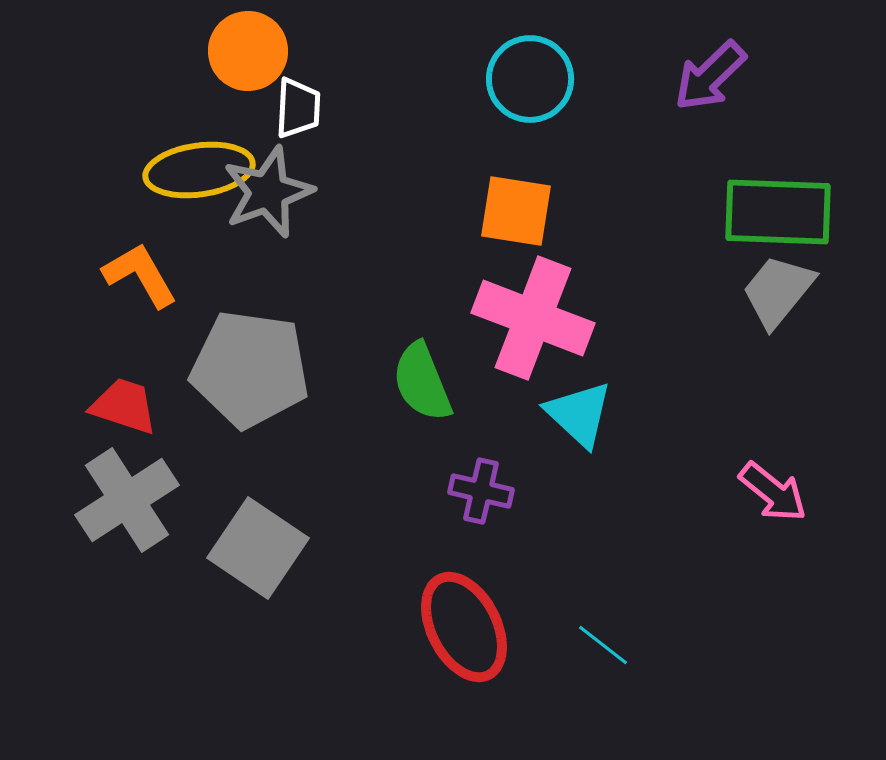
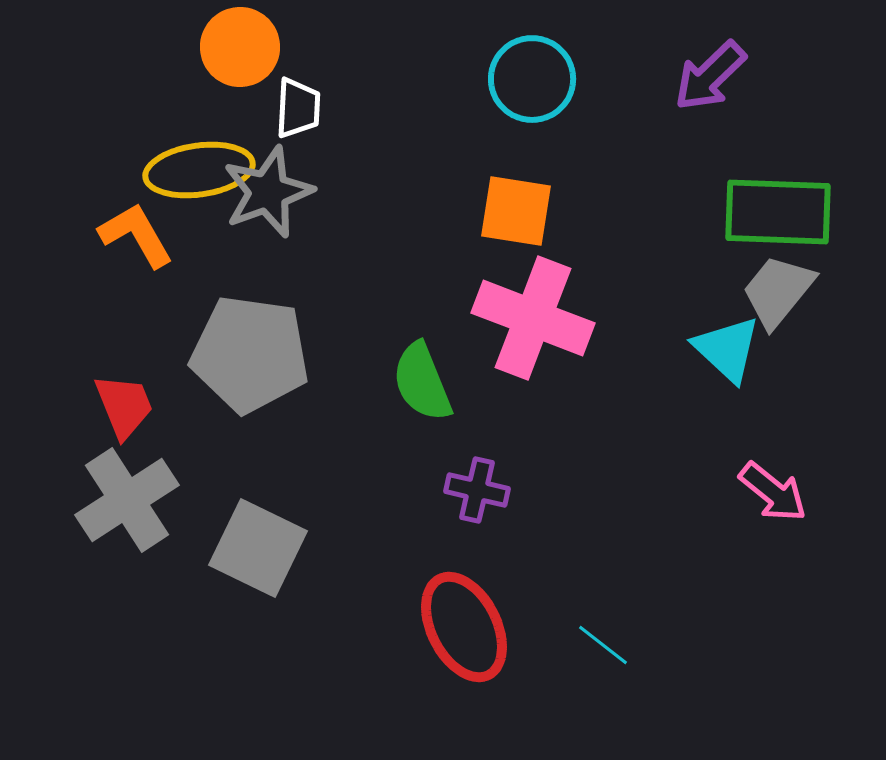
orange circle: moved 8 px left, 4 px up
cyan circle: moved 2 px right
orange L-shape: moved 4 px left, 40 px up
gray pentagon: moved 15 px up
red trapezoid: rotated 50 degrees clockwise
cyan triangle: moved 148 px right, 65 px up
purple cross: moved 4 px left, 1 px up
gray square: rotated 8 degrees counterclockwise
